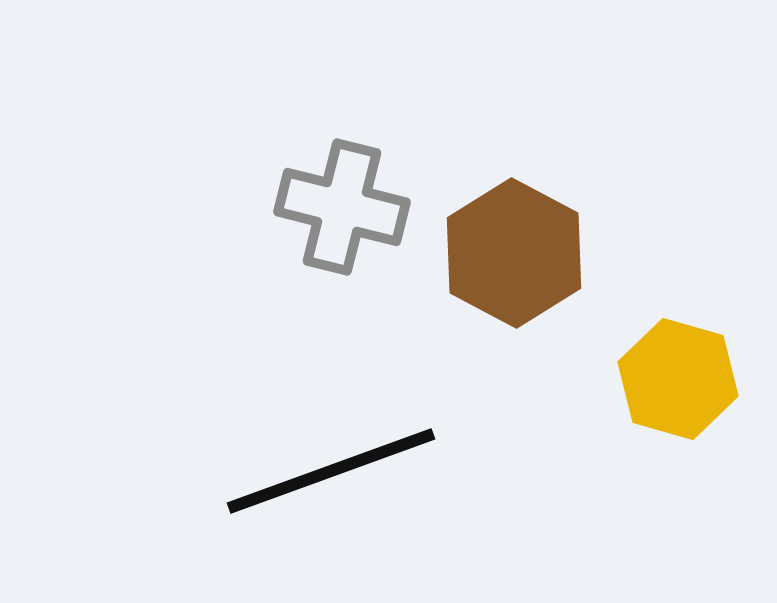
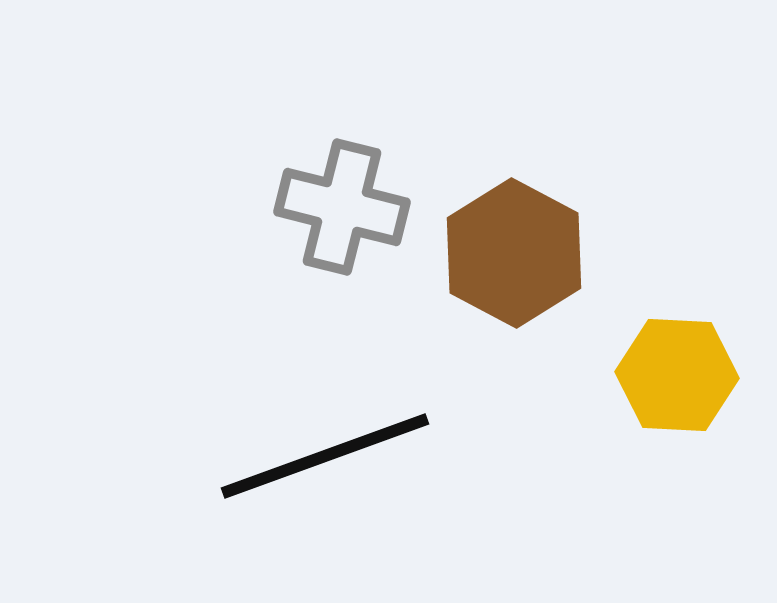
yellow hexagon: moved 1 px left, 4 px up; rotated 13 degrees counterclockwise
black line: moved 6 px left, 15 px up
